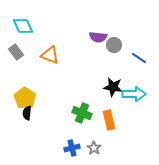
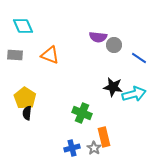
gray rectangle: moved 1 px left, 3 px down; rotated 49 degrees counterclockwise
cyan arrow: rotated 15 degrees counterclockwise
orange rectangle: moved 5 px left, 17 px down
